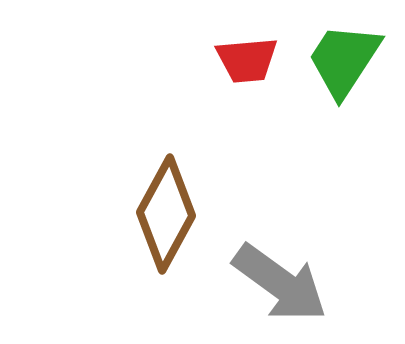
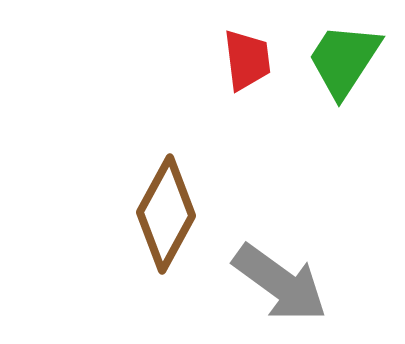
red trapezoid: rotated 92 degrees counterclockwise
